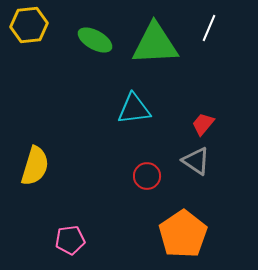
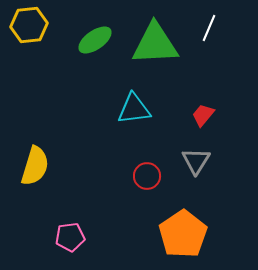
green ellipse: rotated 64 degrees counterclockwise
red trapezoid: moved 9 px up
gray triangle: rotated 28 degrees clockwise
pink pentagon: moved 3 px up
